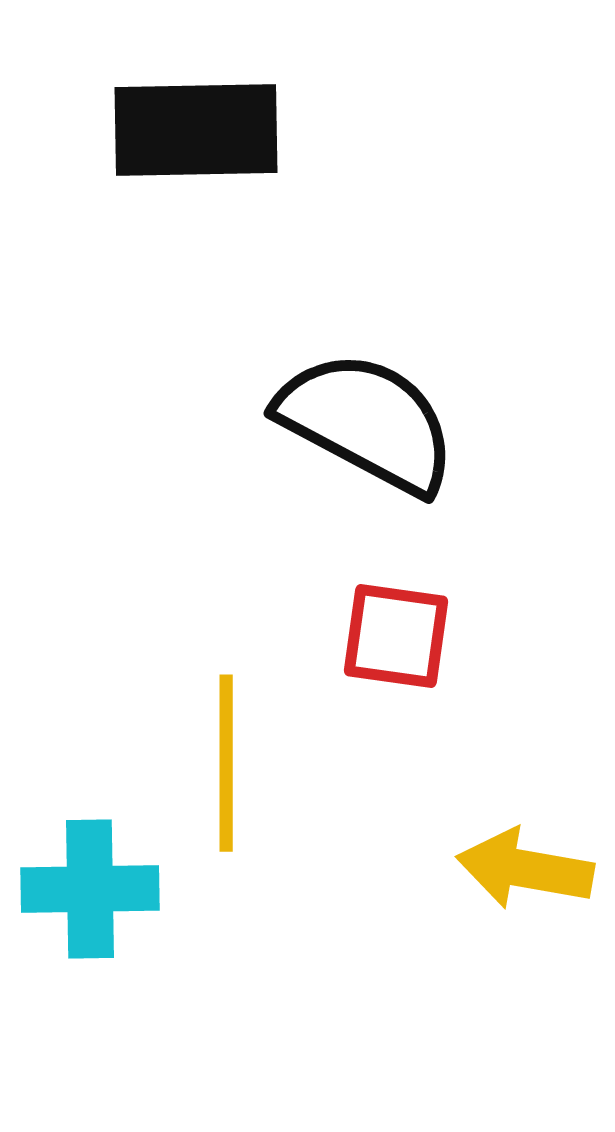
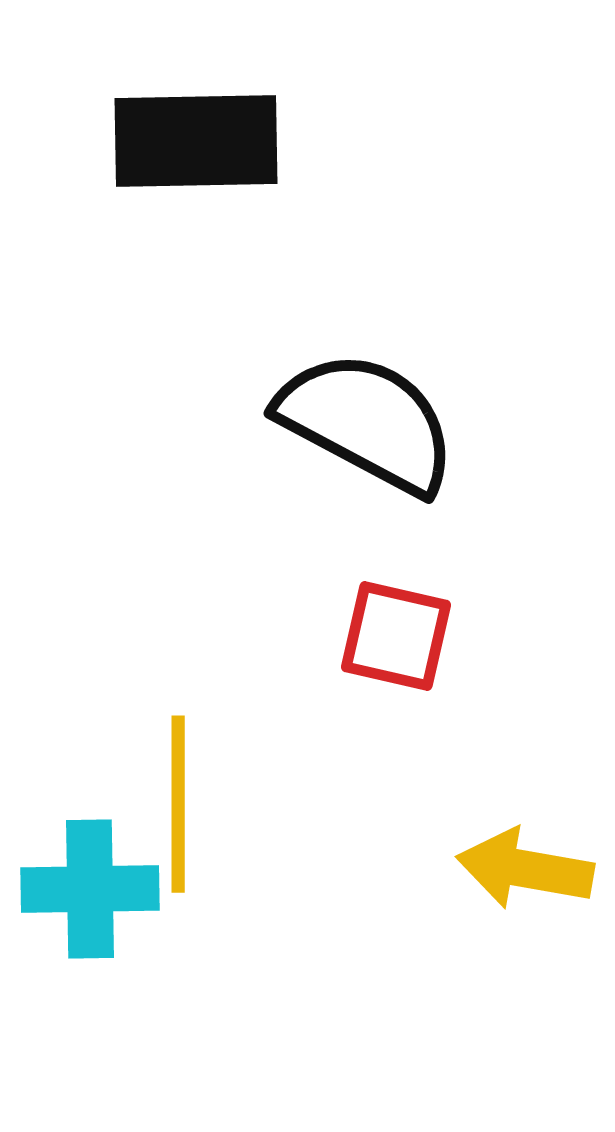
black rectangle: moved 11 px down
red square: rotated 5 degrees clockwise
yellow line: moved 48 px left, 41 px down
